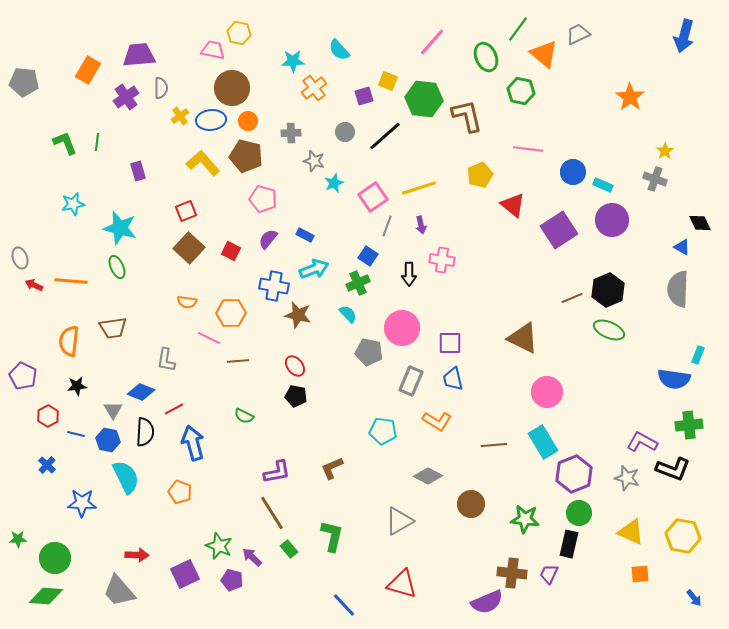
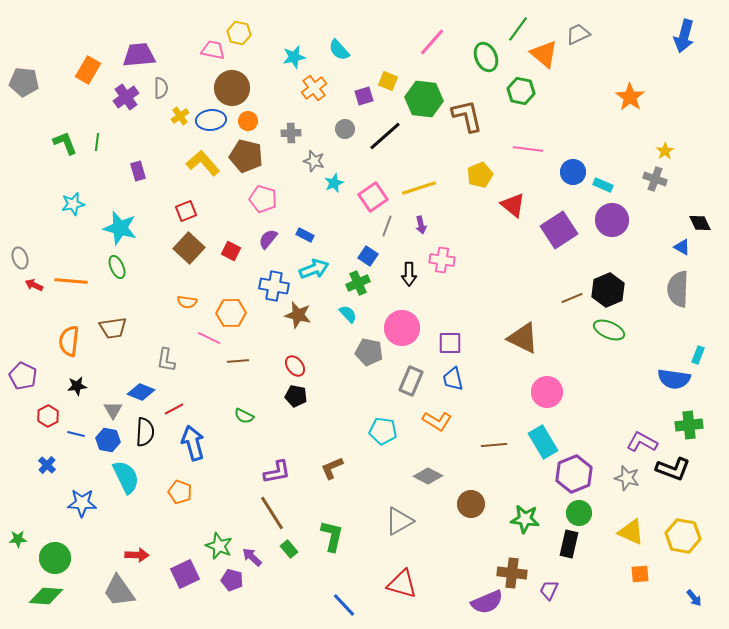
cyan star at (293, 61): moved 1 px right, 4 px up; rotated 10 degrees counterclockwise
gray circle at (345, 132): moved 3 px up
purple trapezoid at (549, 574): moved 16 px down
gray trapezoid at (119, 591): rotated 6 degrees clockwise
